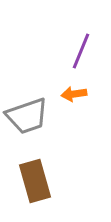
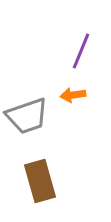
orange arrow: moved 1 px left, 1 px down
brown rectangle: moved 5 px right
